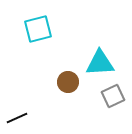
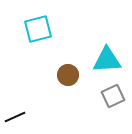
cyan triangle: moved 7 px right, 3 px up
brown circle: moved 7 px up
black line: moved 2 px left, 1 px up
